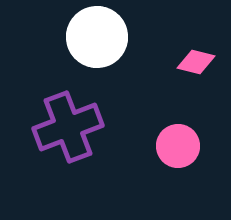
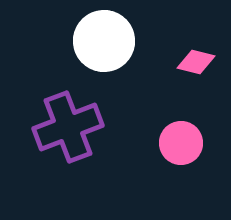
white circle: moved 7 px right, 4 px down
pink circle: moved 3 px right, 3 px up
